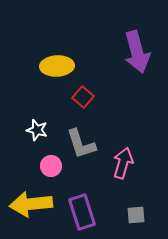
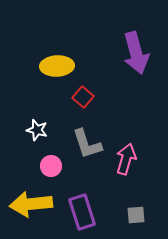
purple arrow: moved 1 px left, 1 px down
gray L-shape: moved 6 px right
pink arrow: moved 3 px right, 4 px up
